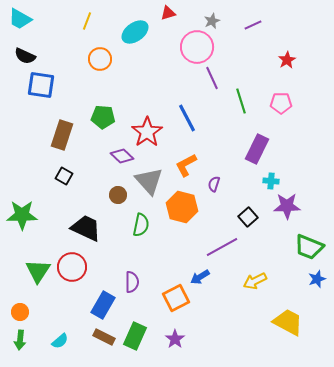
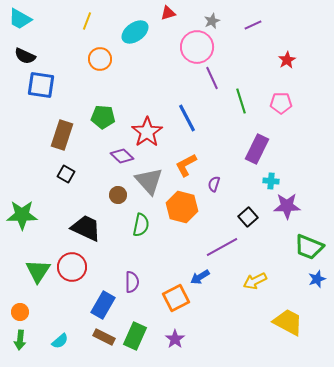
black square at (64, 176): moved 2 px right, 2 px up
